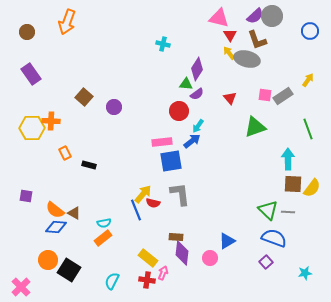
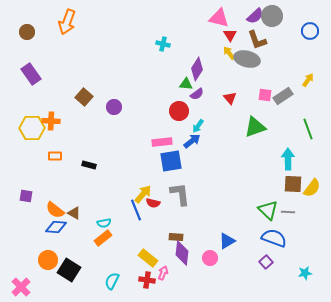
orange rectangle at (65, 153): moved 10 px left, 3 px down; rotated 64 degrees counterclockwise
